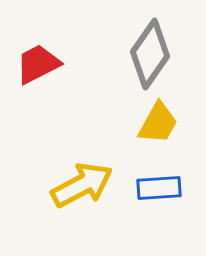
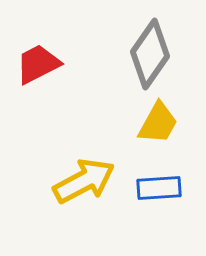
yellow arrow: moved 2 px right, 4 px up
